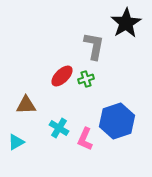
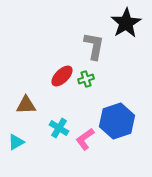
pink L-shape: rotated 30 degrees clockwise
